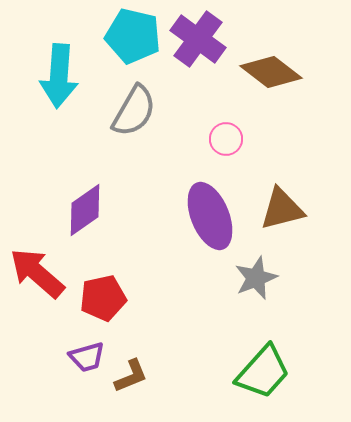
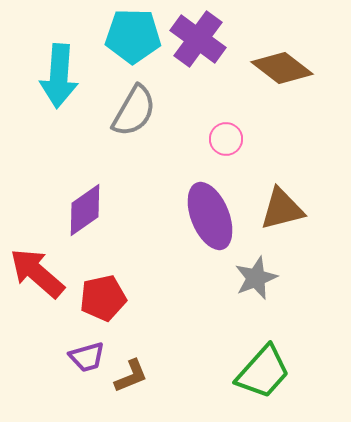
cyan pentagon: rotated 12 degrees counterclockwise
brown diamond: moved 11 px right, 4 px up
